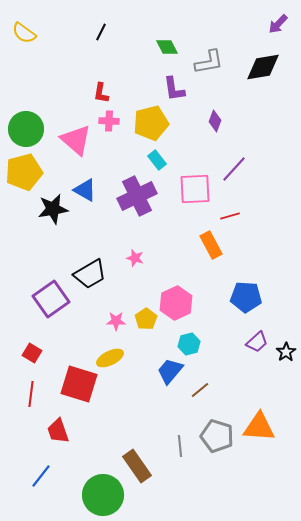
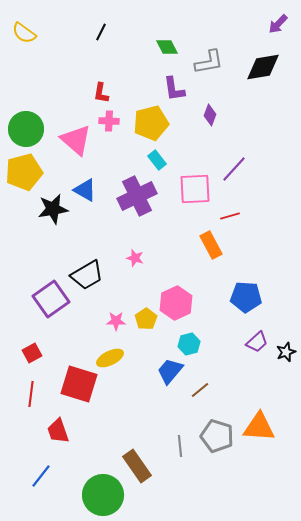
purple diamond at (215, 121): moved 5 px left, 6 px up
black trapezoid at (90, 274): moved 3 px left, 1 px down
black star at (286, 352): rotated 12 degrees clockwise
red square at (32, 353): rotated 30 degrees clockwise
